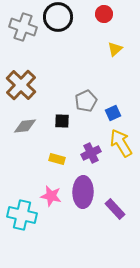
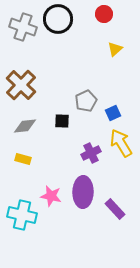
black circle: moved 2 px down
yellow rectangle: moved 34 px left
